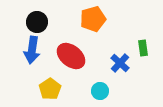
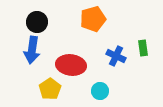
red ellipse: moved 9 px down; rotated 32 degrees counterclockwise
blue cross: moved 4 px left, 7 px up; rotated 18 degrees counterclockwise
